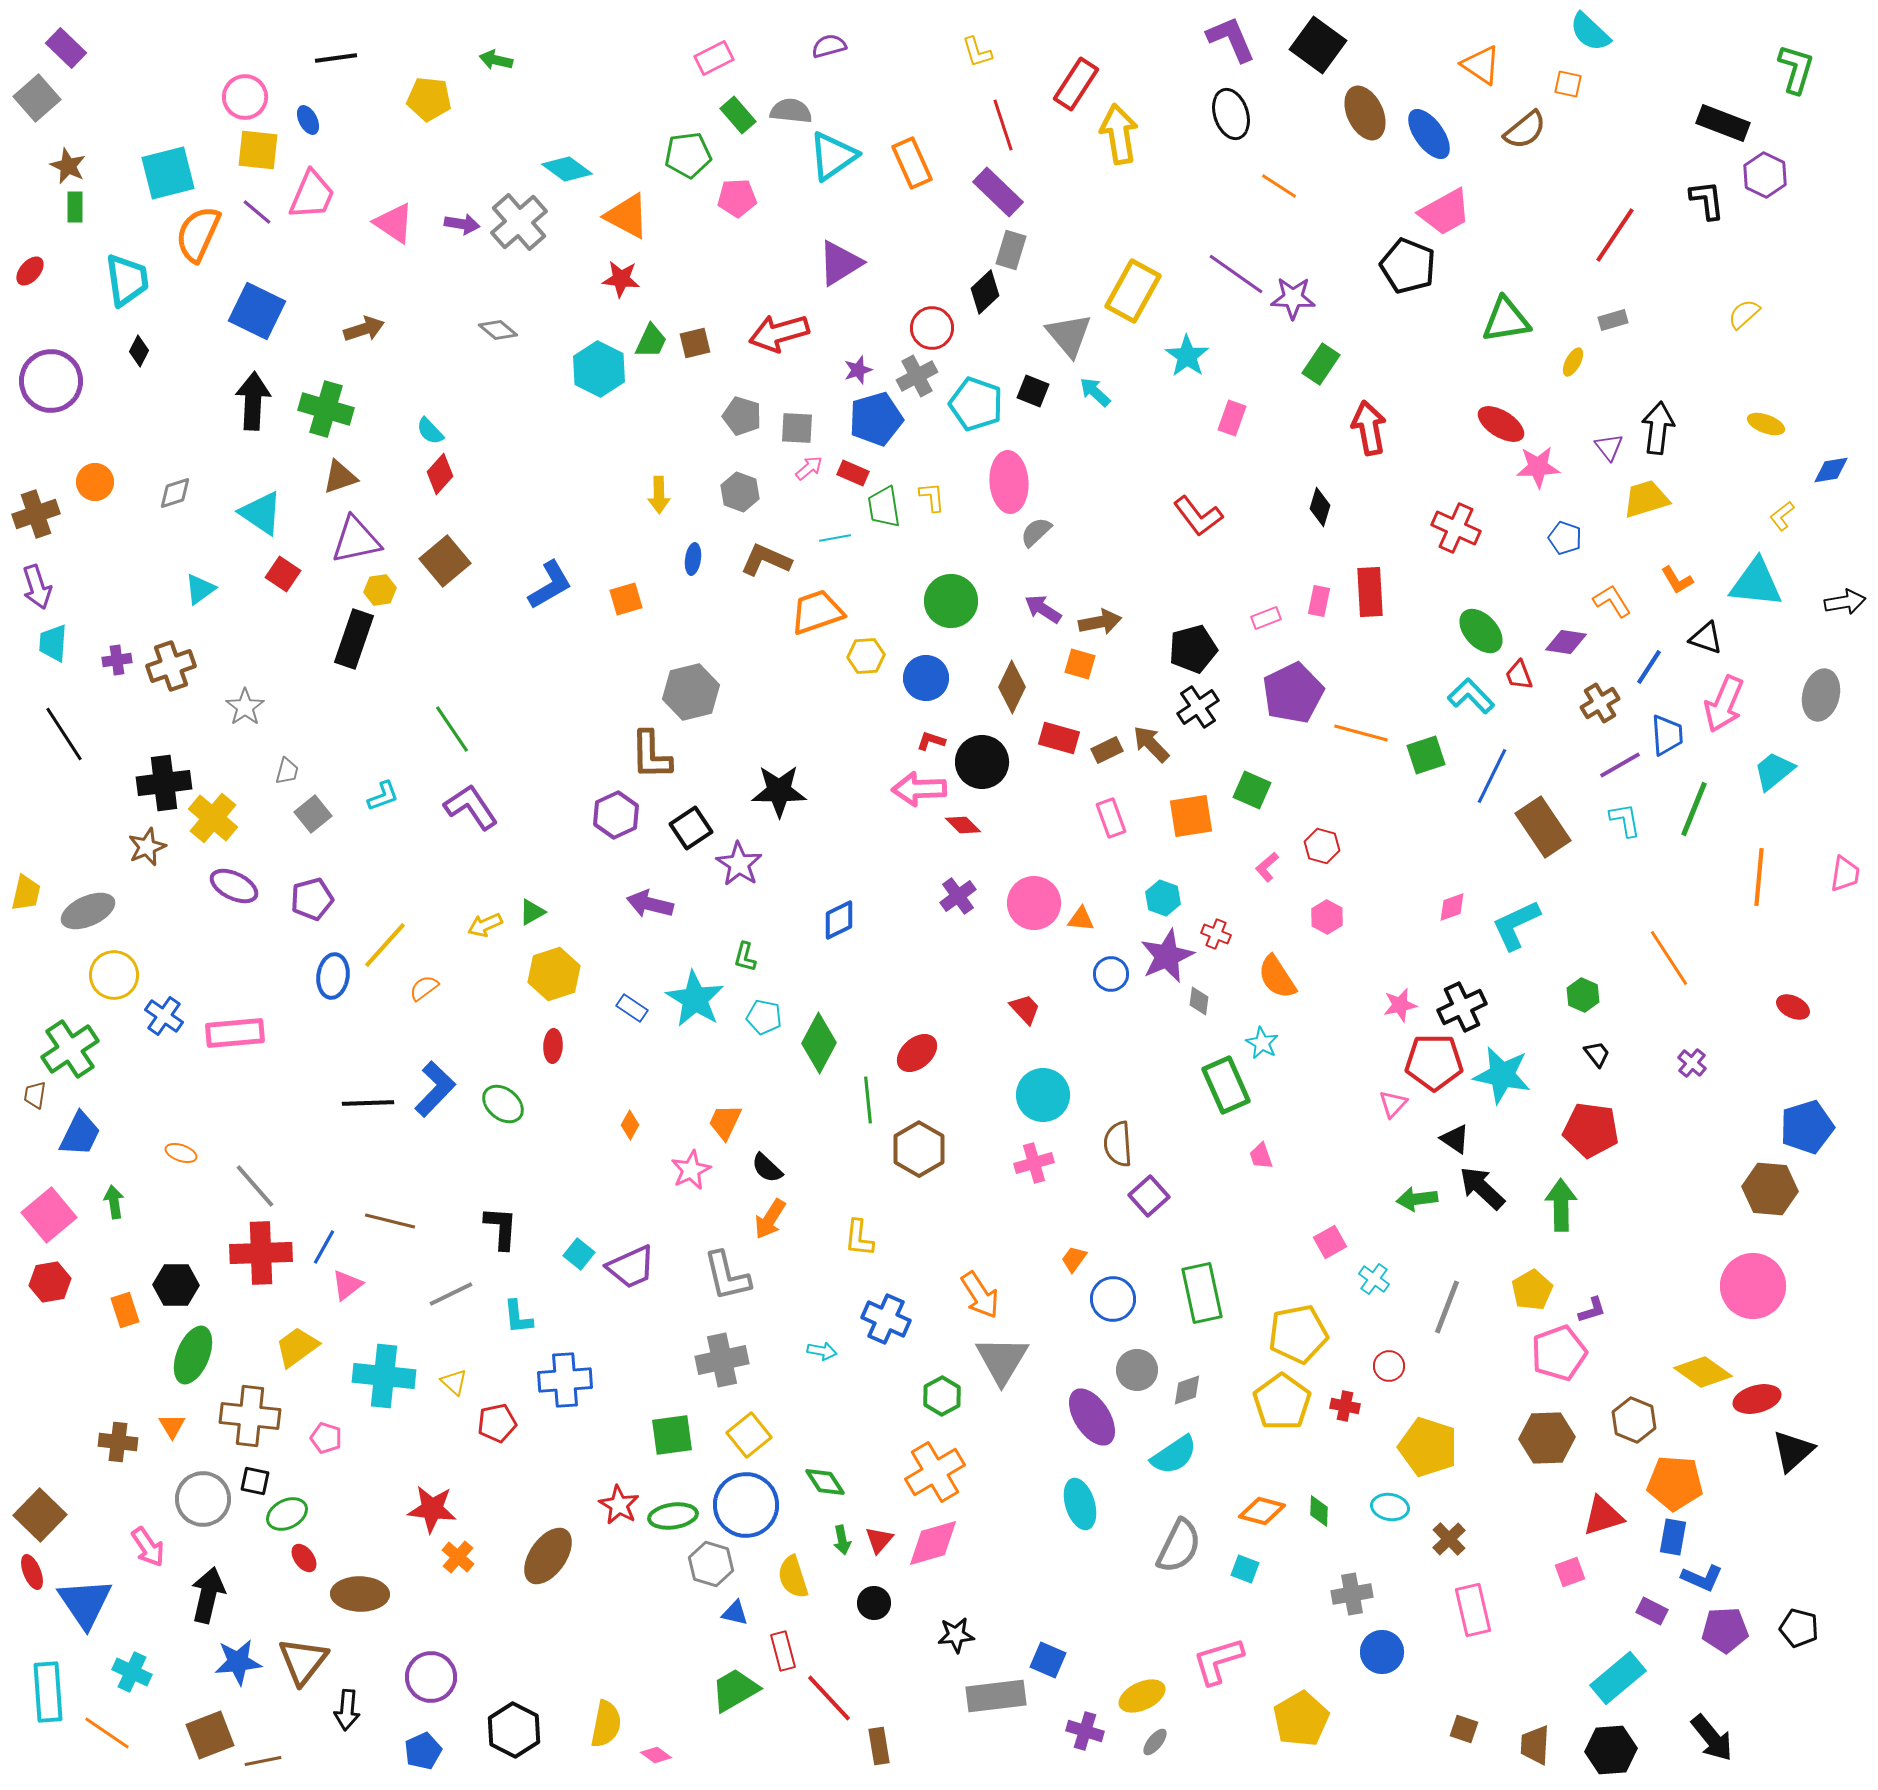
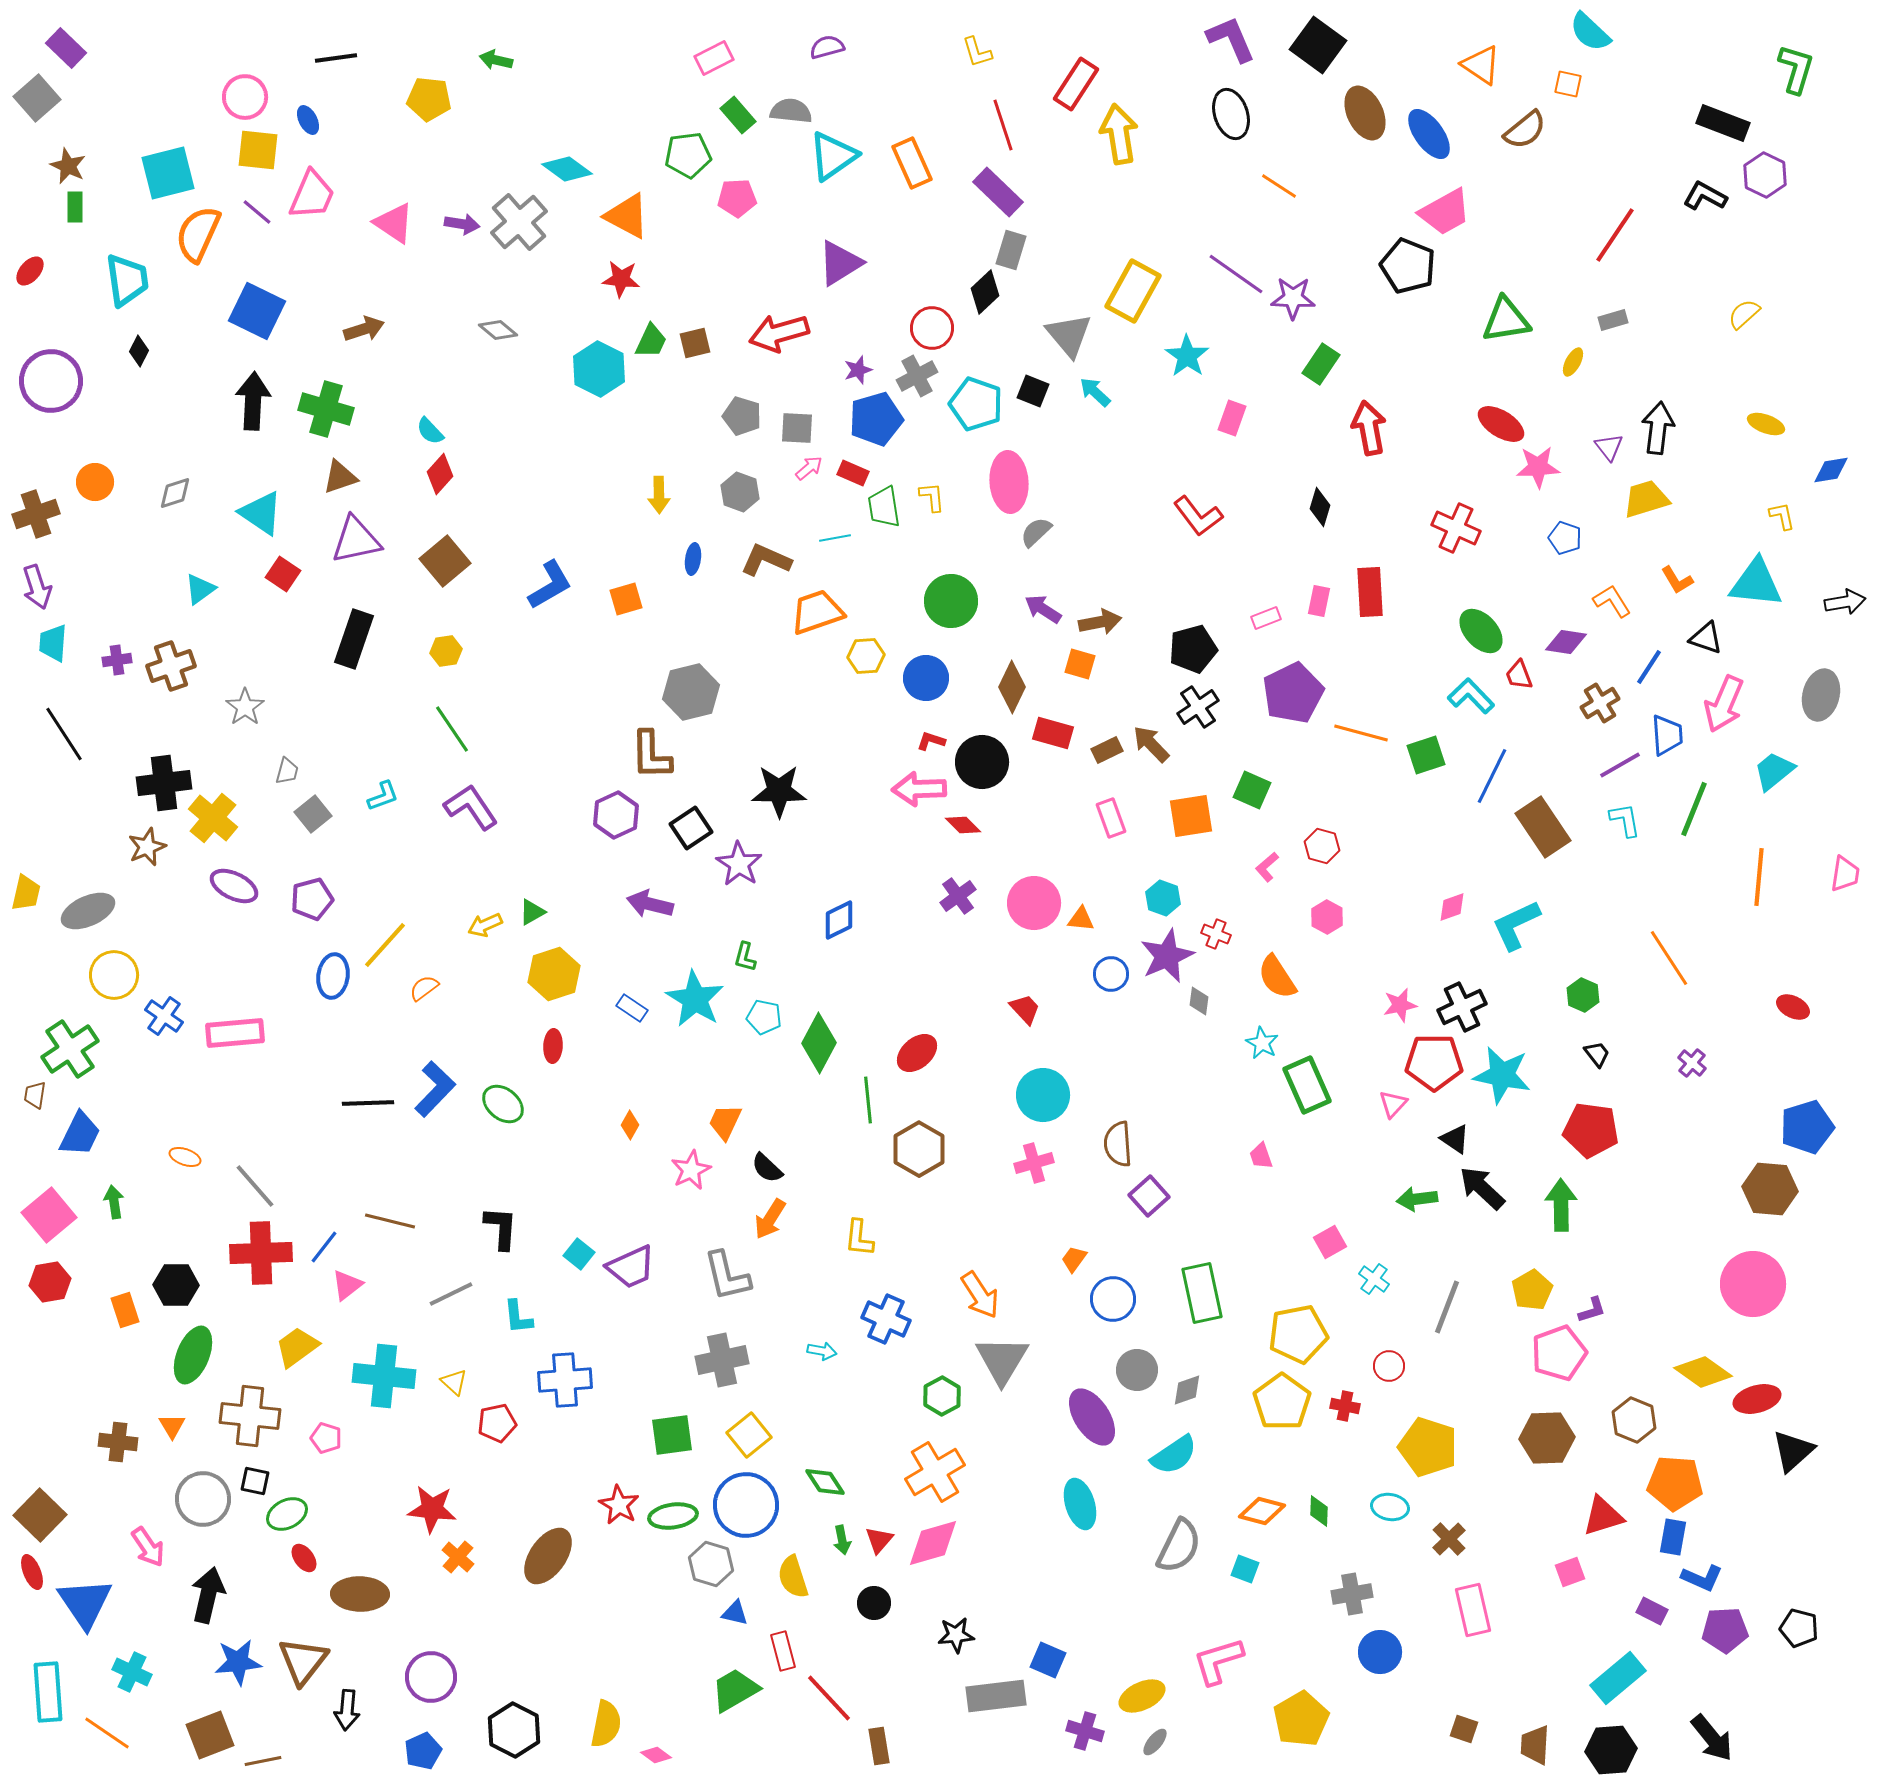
purple semicircle at (829, 46): moved 2 px left, 1 px down
black L-shape at (1707, 200): moved 2 px left, 4 px up; rotated 54 degrees counterclockwise
yellow L-shape at (1782, 516): rotated 116 degrees clockwise
yellow hexagon at (380, 590): moved 66 px right, 61 px down
red rectangle at (1059, 738): moved 6 px left, 5 px up
green rectangle at (1226, 1085): moved 81 px right
orange ellipse at (181, 1153): moved 4 px right, 4 px down
blue line at (324, 1247): rotated 9 degrees clockwise
pink circle at (1753, 1286): moved 2 px up
blue circle at (1382, 1652): moved 2 px left
